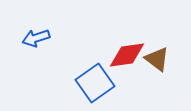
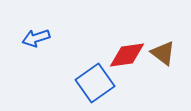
brown triangle: moved 6 px right, 6 px up
